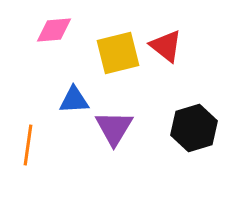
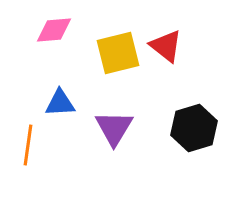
blue triangle: moved 14 px left, 3 px down
